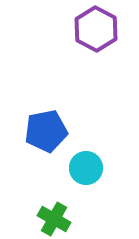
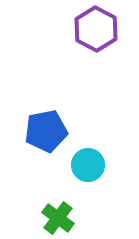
cyan circle: moved 2 px right, 3 px up
green cross: moved 4 px right, 1 px up; rotated 8 degrees clockwise
